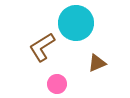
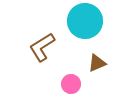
cyan circle: moved 9 px right, 2 px up
pink circle: moved 14 px right
